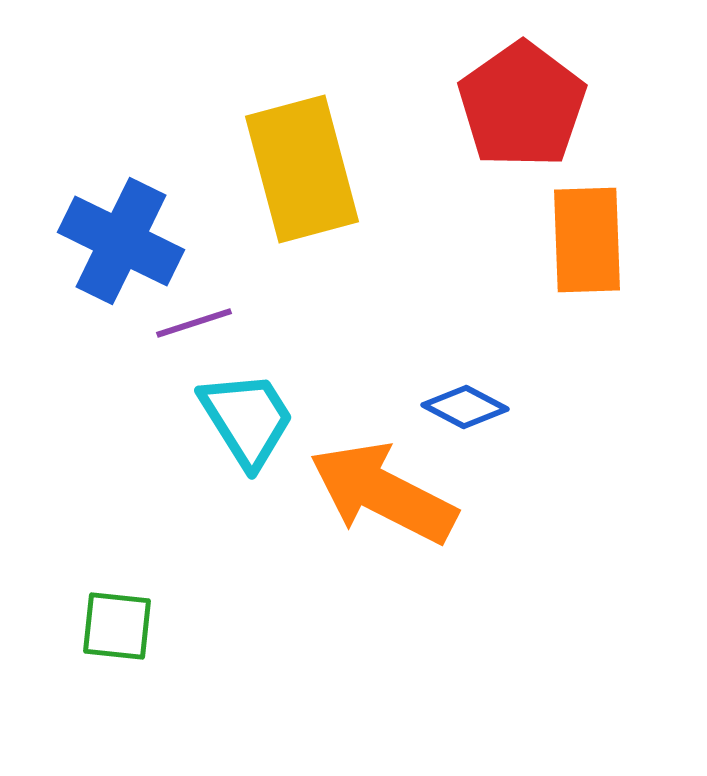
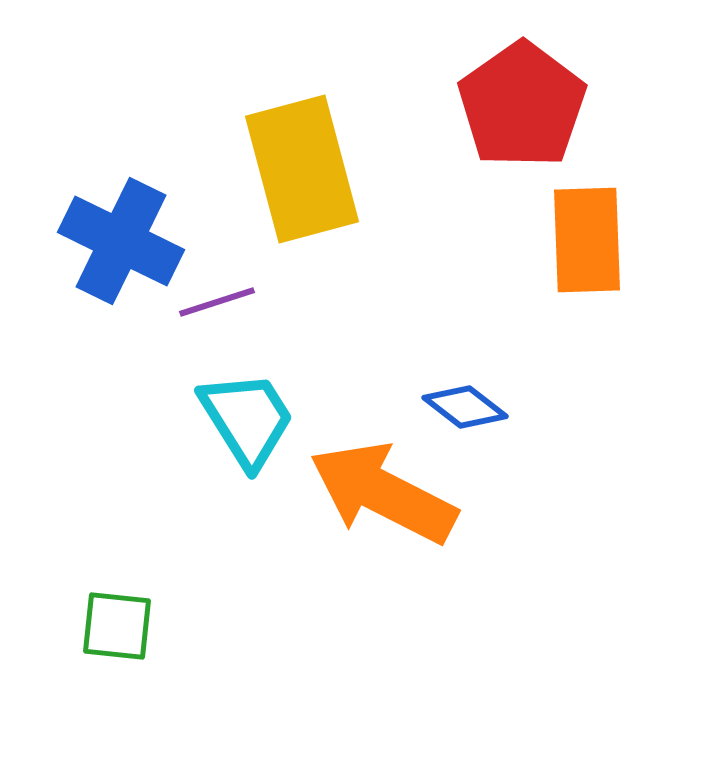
purple line: moved 23 px right, 21 px up
blue diamond: rotated 10 degrees clockwise
